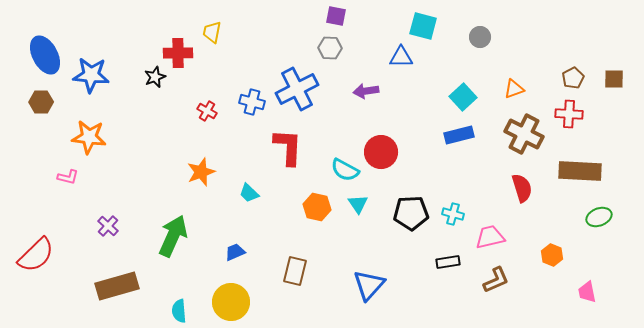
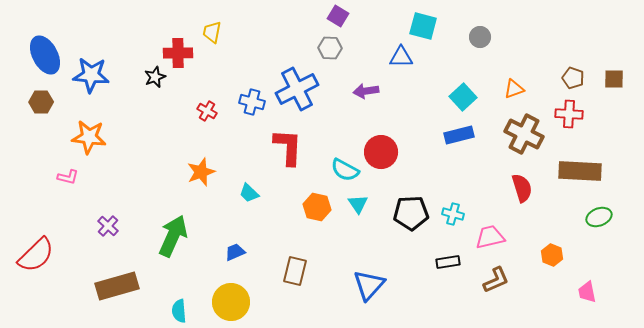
purple square at (336, 16): moved 2 px right; rotated 20 degrees clockwise
brown pentagon at (573, 78): rotated 25 degrees counterclockwise
